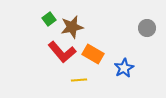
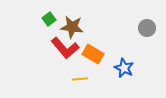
brown star: rotated 20 degrees clockwise
red L-shape: moved 3 px right, 4 px up
blue star: rotated 18 degrees counterclockwise
yellow line: moved 1 px right, 1 px up
